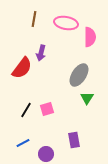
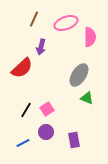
brown line: rotated 14 degrees clockwise
pink ellipse: rotated 30 degrees counterclockwise
purple arrow: moved 6 px up
red semicircle: rotated 10 degrees clockwise
green triangle: rotated 40 degrees counterclockwise
pink square: rotated 16 degrees counterclockwise
purple circle: moved 22 px up
